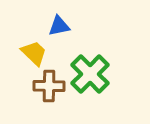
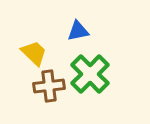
blue triangle: moved 19 px right, 5 px down
brown cross: rotated 8 degrees counterclockwise
